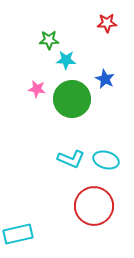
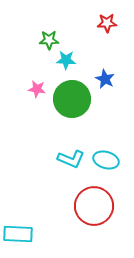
cyan rectangle: rotated 16 degrees clockwise
